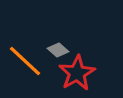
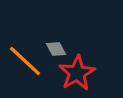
gray diamond: moved 2 px left, 1 px up; rotated 20 degrees clockwise
